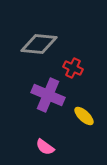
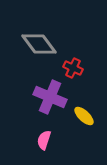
gray diamond: rotated 48 degrees clockwise
purple cross: moved 2 px right, 2 px down
pink semicircle: moved 1 px left, 7 px up; rotated 72 degrees clockwise
